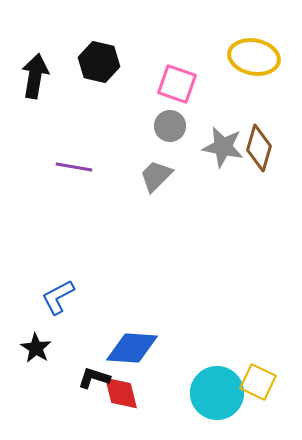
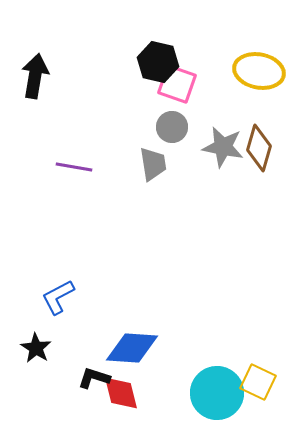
yellow ellipse: moved 5 px right, 14 px down
black hexagon: moved 59 px right
gray circle: moved 2 px right, 1 px down
gray trapezoid: moved 3 px left, 12 px up; rotated 126 degrees clockwise
